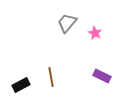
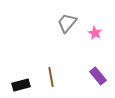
purple rectangle: moved 4 px left; rotated 24 degrees clockwise
black rectangle: rotated 12 degrees clockwise
